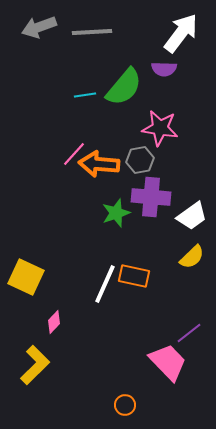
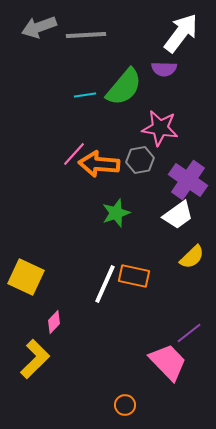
gray line: moved 6 px left, 3 px down
purple cross: moved 37 px right, 17 px up; rotated 30 degrees clockwise
white trapezoid: moved 14 px left, 1 px up
yellow L-shape: moved 6 px up
